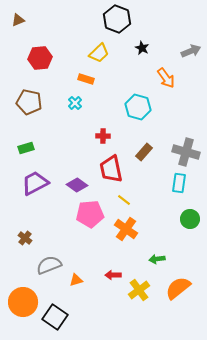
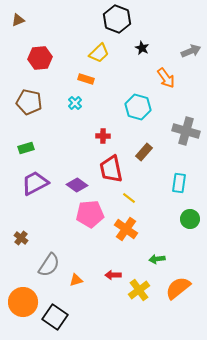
gray cross: moved 21 px up
yellow line: moved 5 px right, 2 px up
brown cross: moved 4 px left
gray semicircle: rotated 145 degrees clockwise
